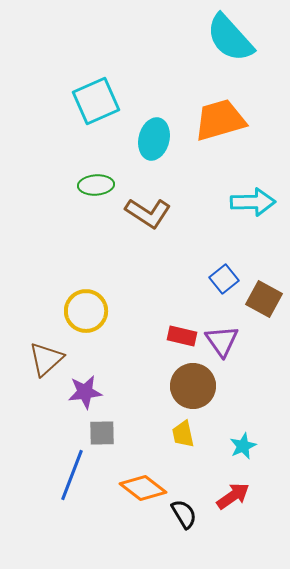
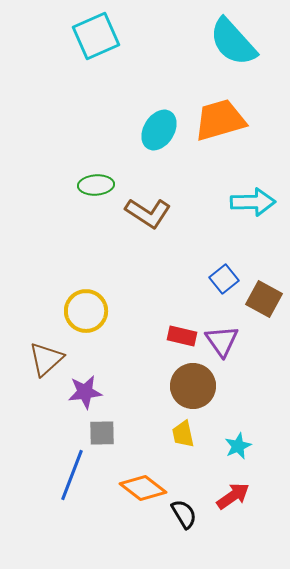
cyan semicircle: moved 3 px right, 4 px down
cyan square: moved 65 px up
cyan ellipse: moved 5 px right, 9 px up; rotated 18 degrees clockwise
cyan star: moved 5 px left
